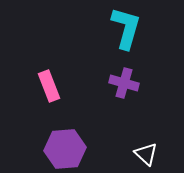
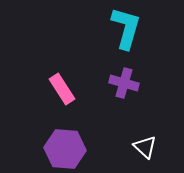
pink rectangle: moved 13 px right, 3 px down; rotated 12 degrees counterclockwise
purple hexagon: rotated 9 degrees clockwise
white triangle: moved 1 px left, 7 px up
